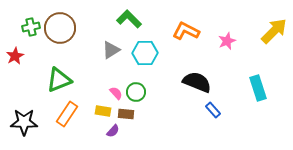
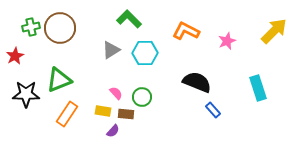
green circle: moved 6 px right, 5 px down
black star: moved 2 px right, 28 px up
